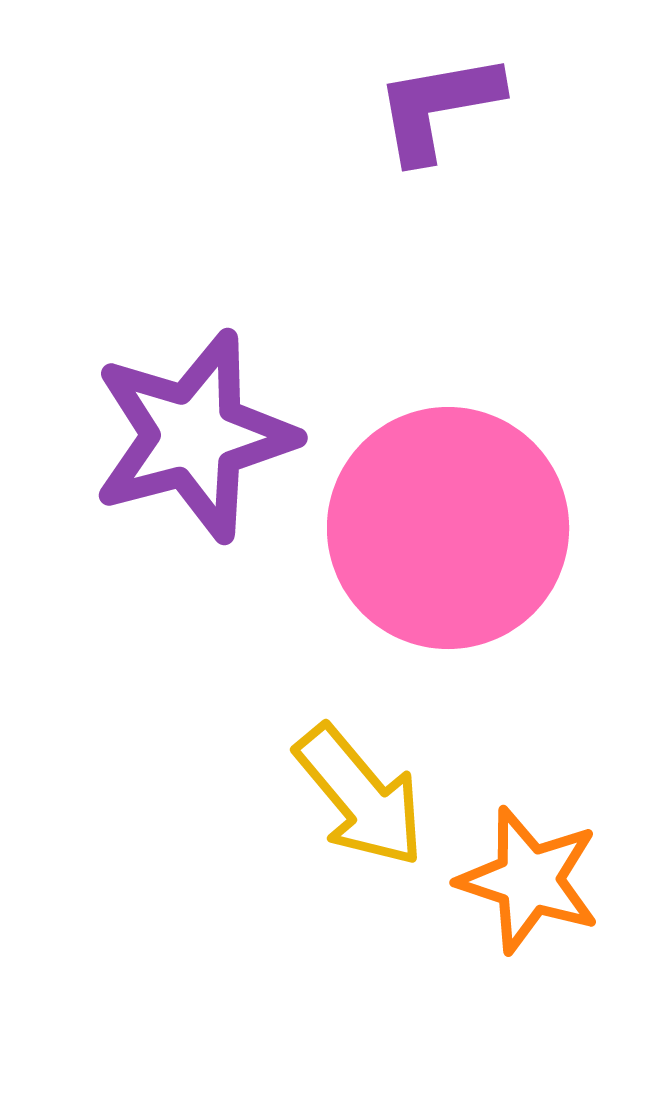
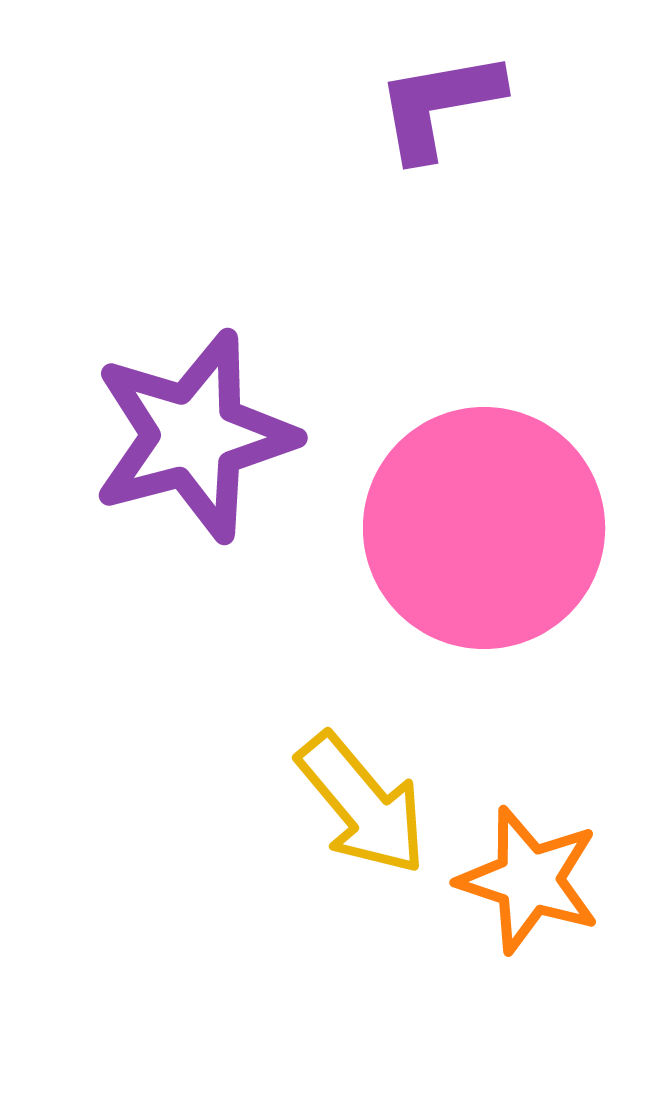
purple L-shape: moved 1 px right, 2 px up
pink circle: moved 36 px right
yellow arrow: moved 2 px right, 8 px down
